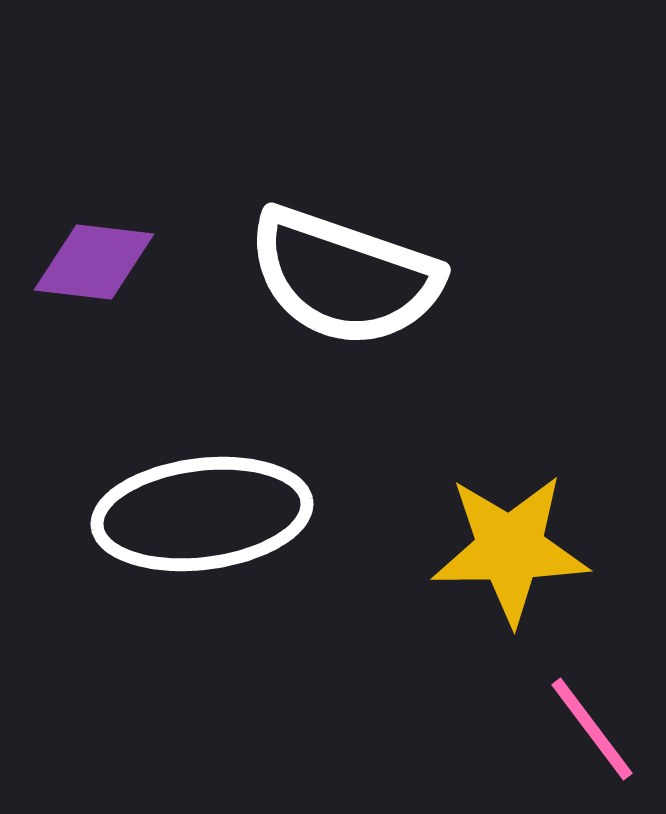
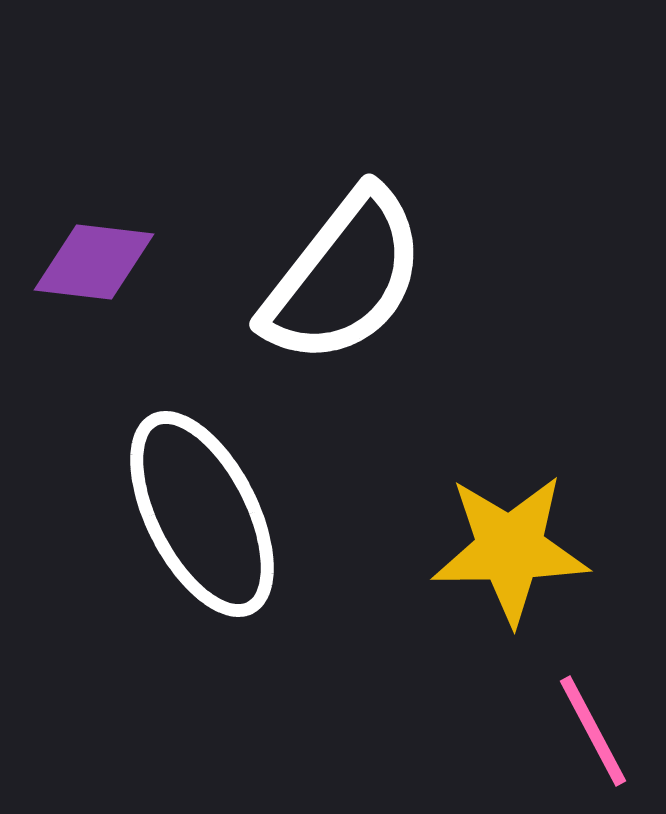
white semicircle: rotated 71 degrees counterclockwise
white ellipse: rotated 70 degrees clockwise
pink line: moved 1 px right, 2 px down; rotated 9 degrees clockwise
